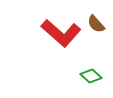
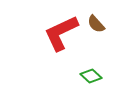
red L-shape: rotated 114 degrees clockwise
